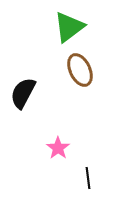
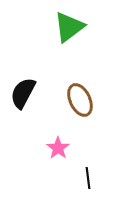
brown ellipse: moved 30 px down
